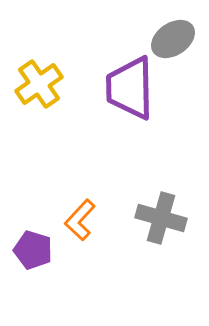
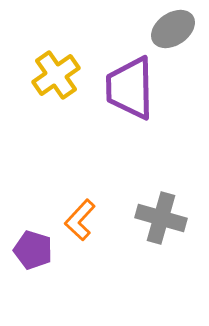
gray ellipse: moved 10 px up
yellow cross: moved 17 px right, 9 px up
